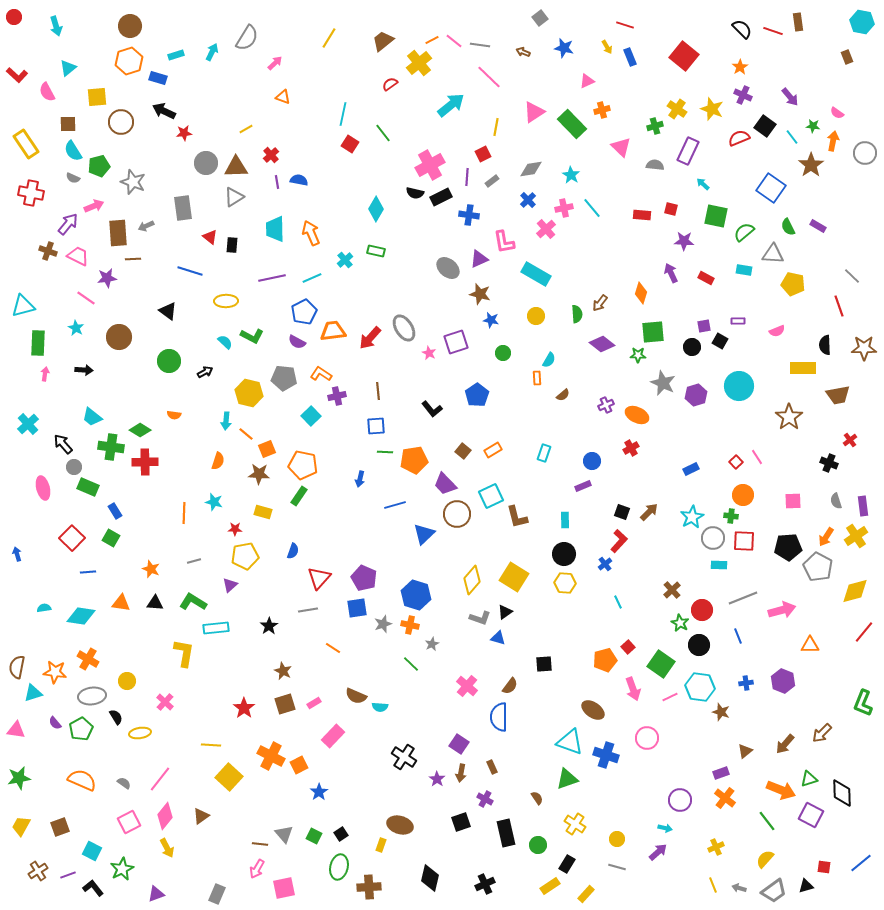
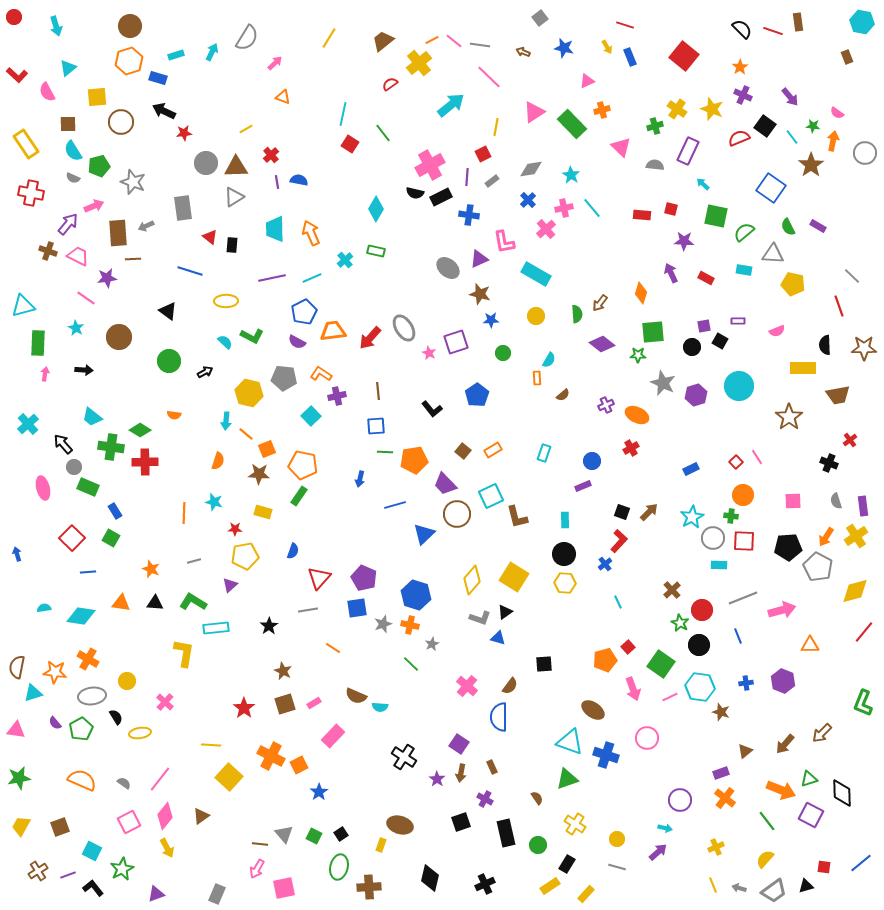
blue star at (491, 320): rotated 14 degrees counterclockwise
